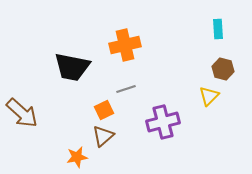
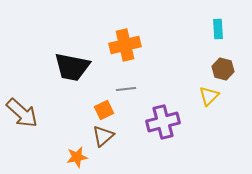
gray line: rotated 12 degrees clockwise
